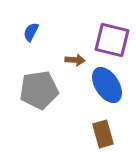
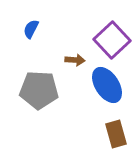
blue semicircle: moved 3 px up
purple square: rotated 33 degrees clockwise
gray pentagon: rotated 12 degrees clockwise
brown rectangle: moved 13 px right
